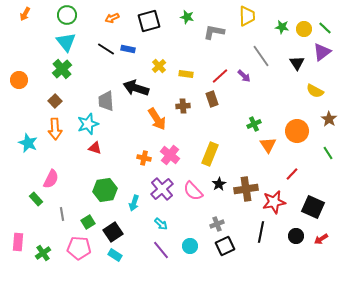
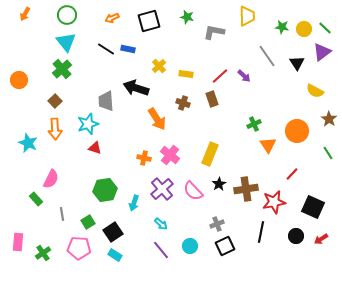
gray line at (261, 56): moved 6 px right
brown cross at (183, 106): moved 3 px up; rotated 24 degrees clockwise
